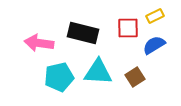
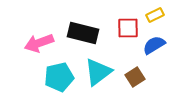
yellow rectangle: moved 1 px up
pink arrow: rotated 28 degrees counterclockwise
cyan triangle: rotated 40 degrees counterclockwise
